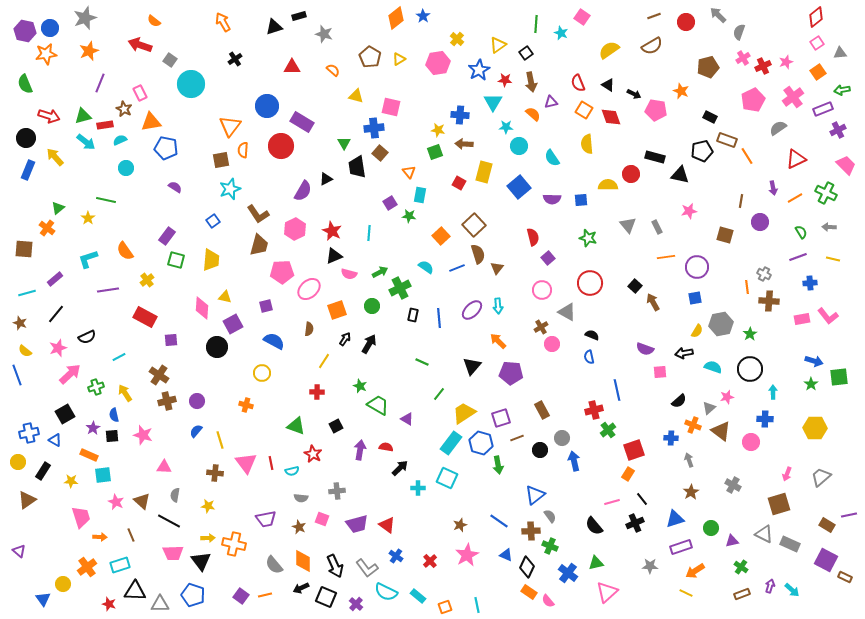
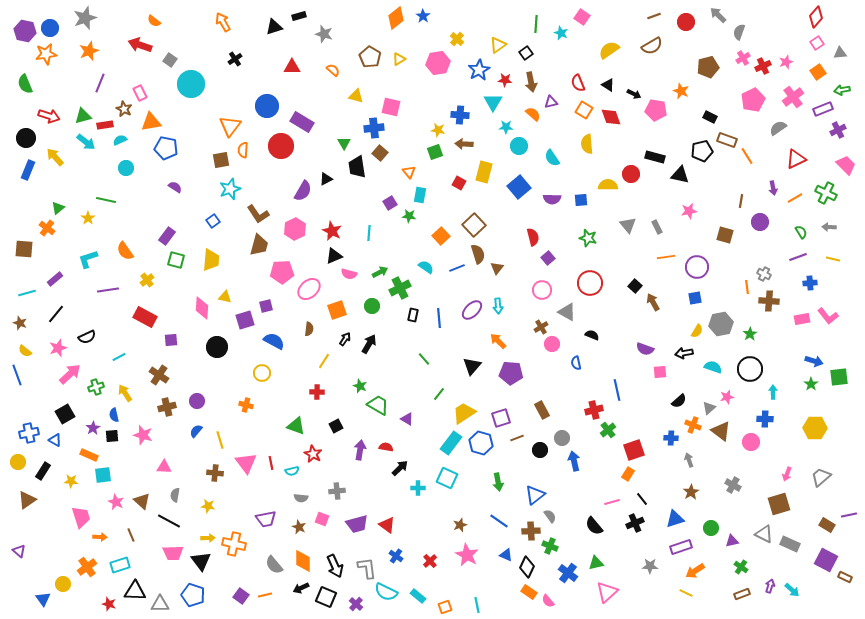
red diamond at (816, 17): rotated 10 degrees counterclockwise
purple square at (233, 324): moved 12 px right, 4 px up; rotated 12 degrees clockwise
blue semicircle at (589, 357): moved 13 px left, 6 px down
green line at (422, 362): moved 2 px right, 3 px up; rotated 24 degrees clockwise
brown cross at (167, 401): moved 6 px down
green arrow at (498, 465): moved 17 px down
pink star at (467, 555): rotated 15 degrees counterclockwise
gray L-shape at (367, 568): rotated 150 degrees counterclockwise
